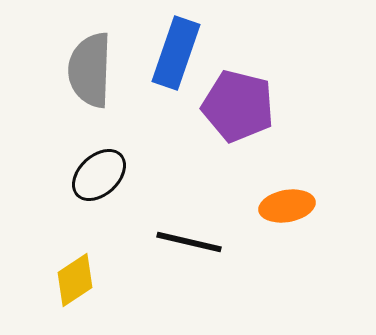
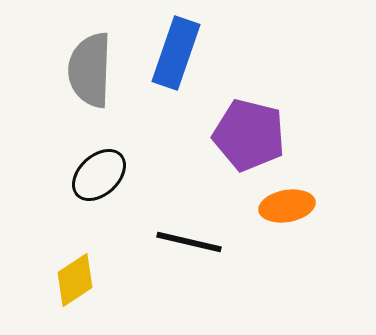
purple pentagon: moved 11 px right, 29 px down
